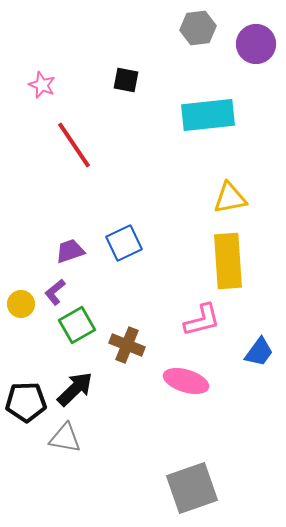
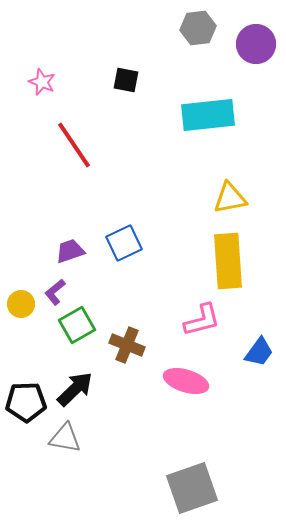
pink star: moved 3 px up
